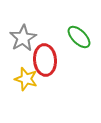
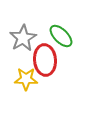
green ellipse: moved 18 px left, 1 px up
yellow star: rotated 15 degrees counterclockwise
